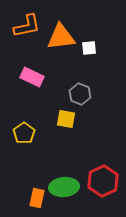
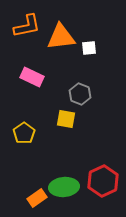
orange rectangle: rotated 42 degrees clockwise
